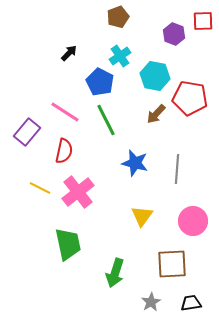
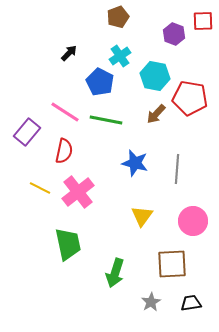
green line: rotated 52 degrees counterclockwise
